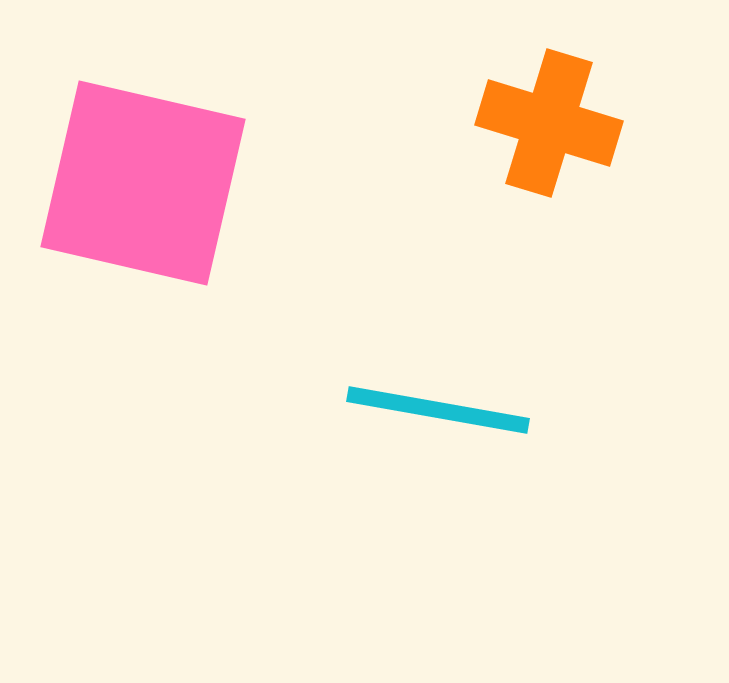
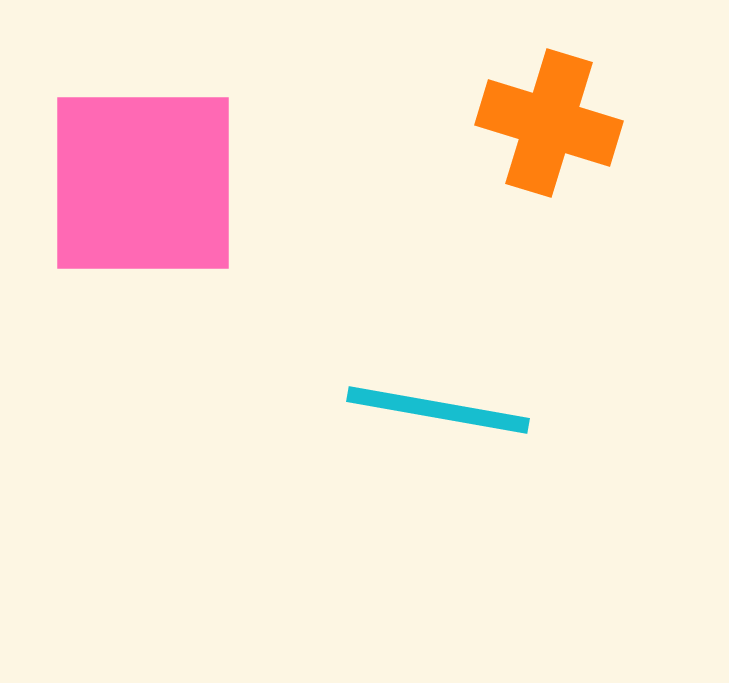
pink square: rotated 13 degrees counterclockwise
